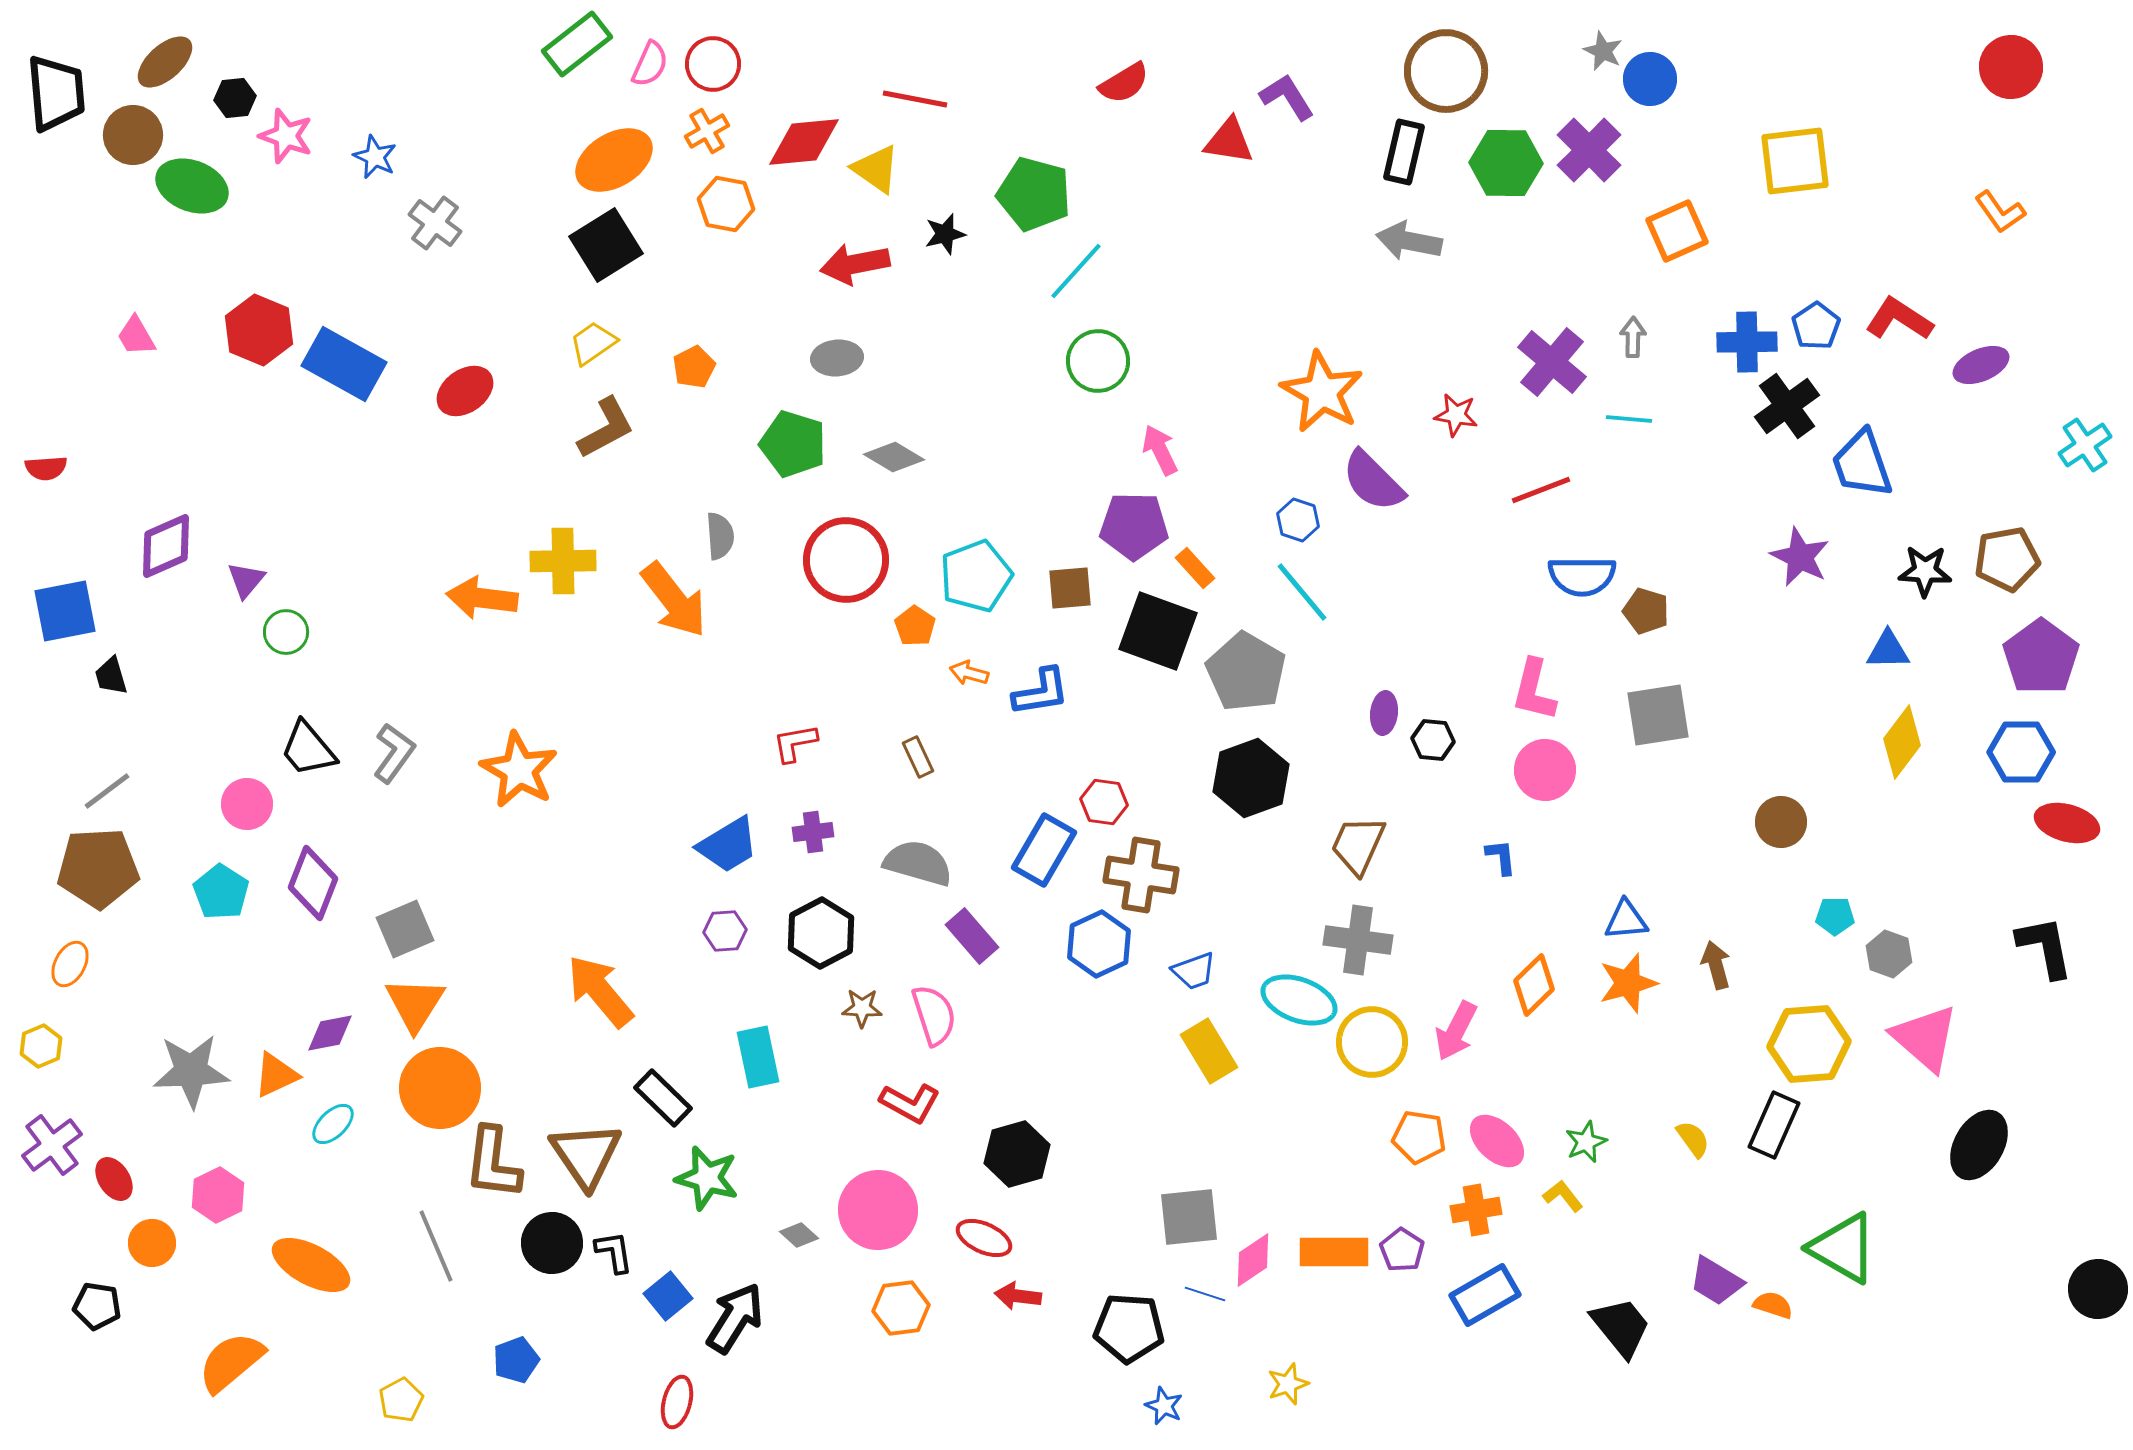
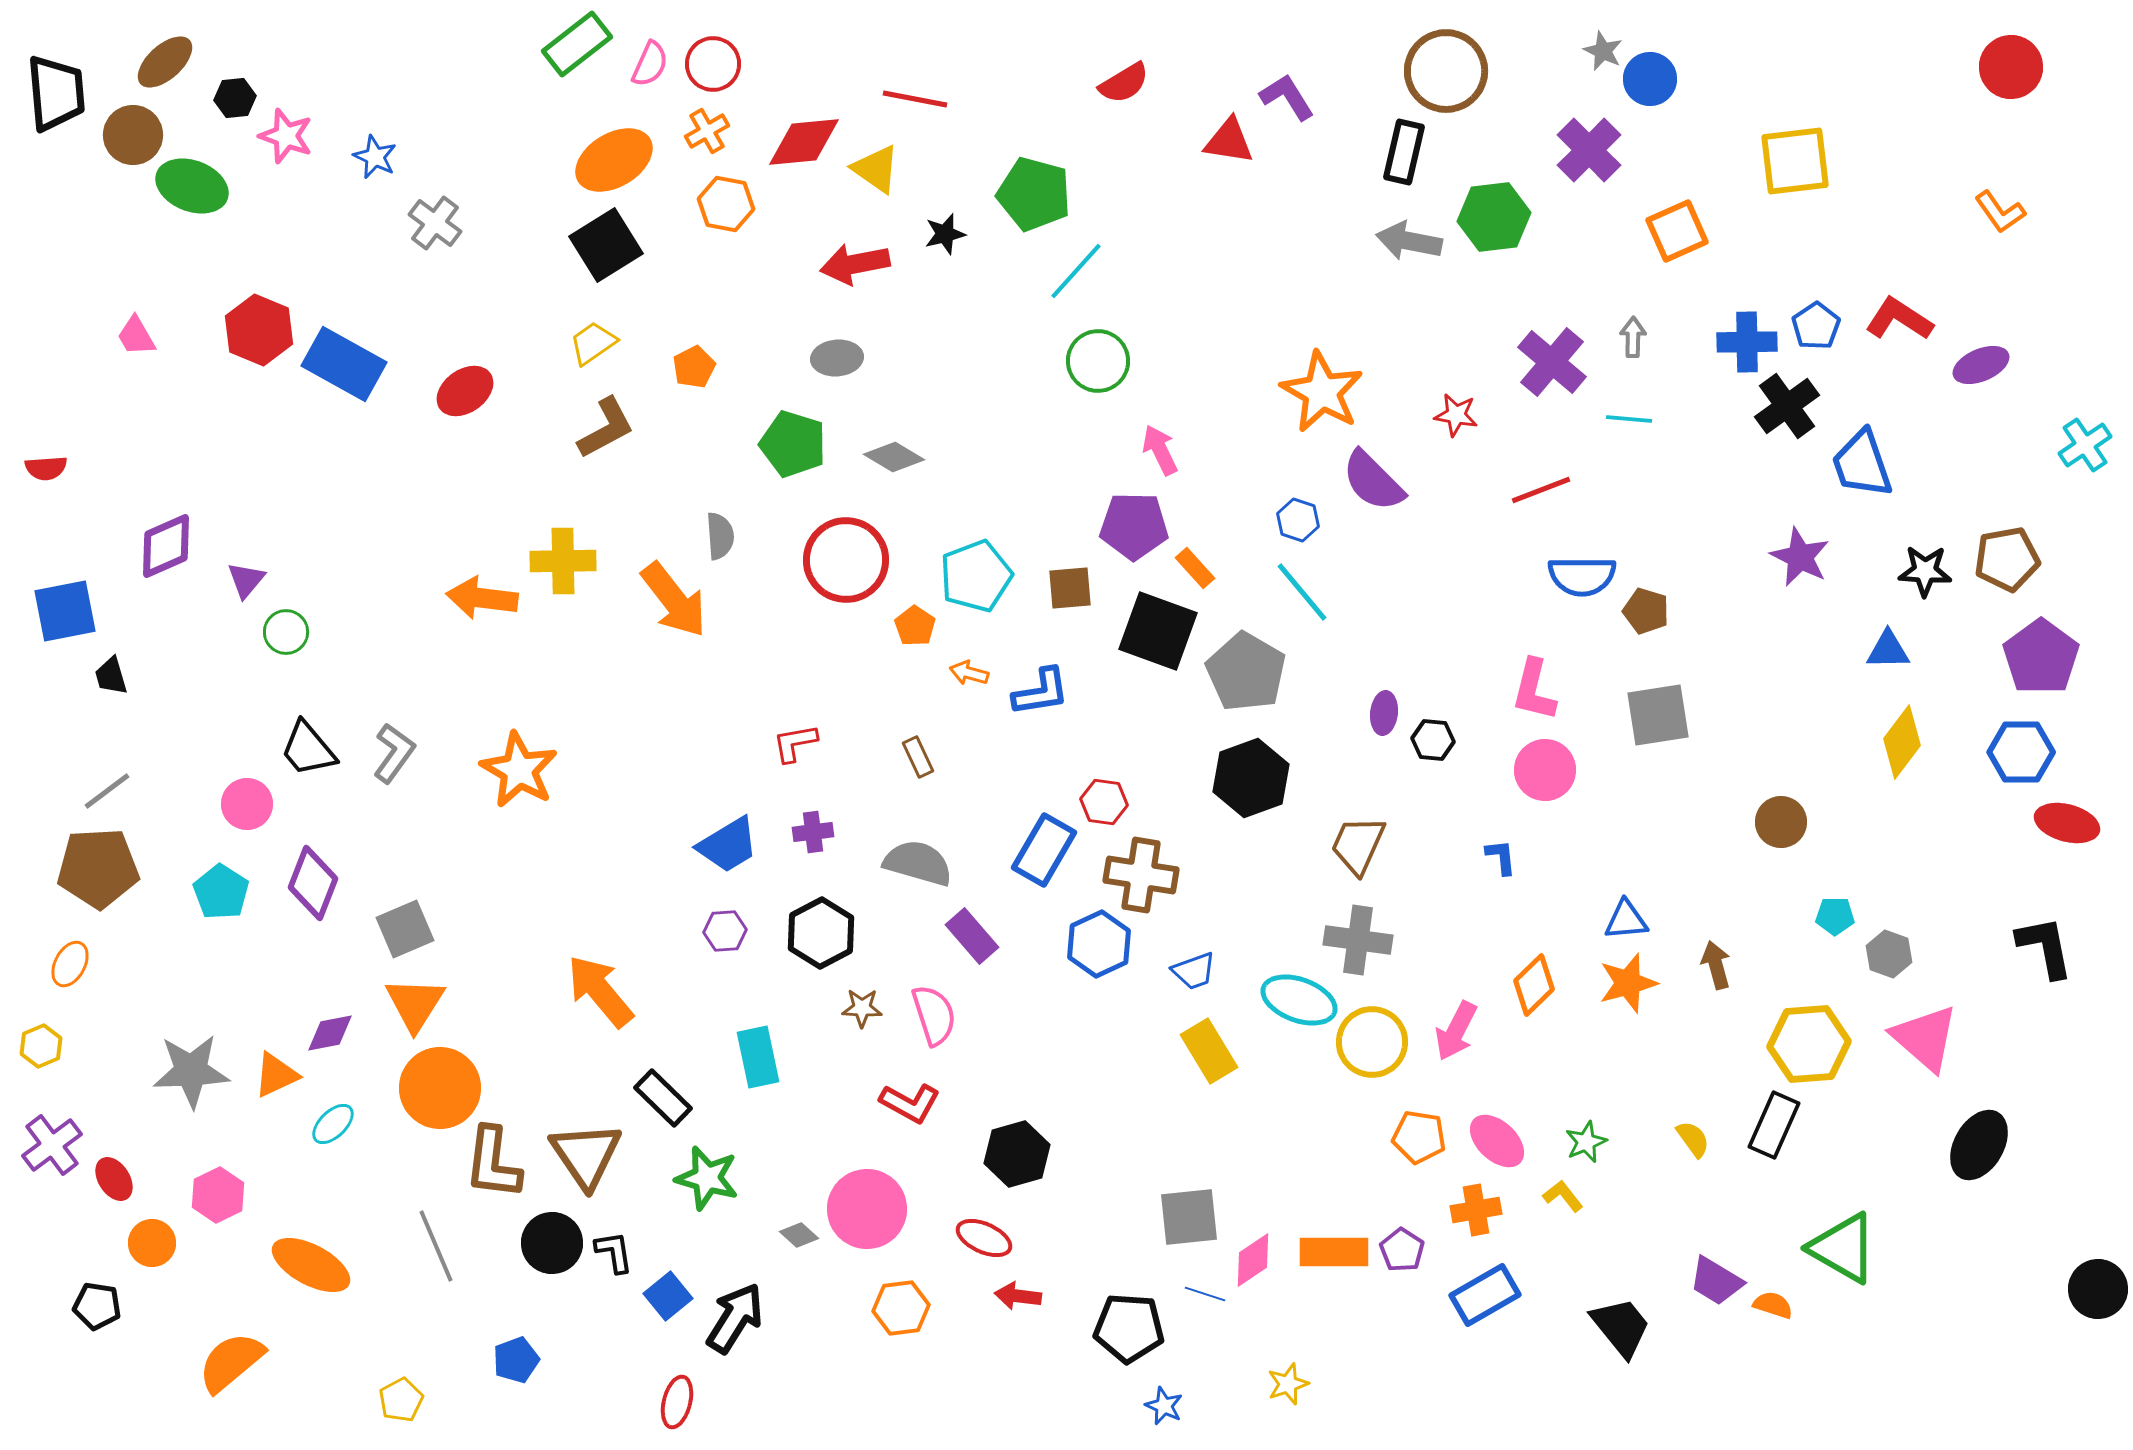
green hexagon at (1506, 163): moved 12 px left, 54 px down; rotated 8 degrees counterclockwise
pink circle at (878, 1210): moved 11 px left, 1 px up
